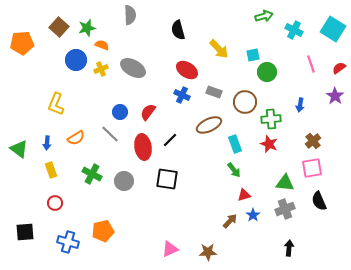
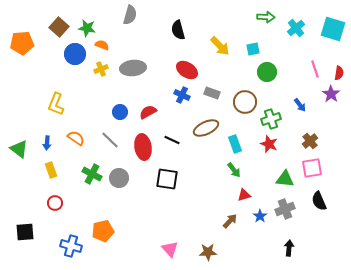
gray semicircle at (130, 15): rotated 18 degrees clockwise
green arrow at (264, 16): moved 2 px right, 1 px down; rotated 18 degrees clockwise
green star at (87, 28): rotated 24 degrees clockwise
cyan square at (333, 29): rotated 15 degrees counterclockwise
cyan cross at (294, 30): moved 2 px right, 2 px up; rotated 24 degrees clockwise
yellow arrow at (219, 49): moved 1 px right, 3 px up
cyan square at (253, 55): moved 6 px up
blue circle at (76, 60): moved 1 px left, 6 px up
pink line at (311, 64): moved 4 px right, 5 px down
gray ellipse at (133, 68): rotated 35 degrees counterclockwise
red semicircle at (339, 68): moved 5 px down; rotated 136 degrees clockwise
gray rectangle at (214, 92): moved 2 px left, 1 px down
purple star at (335, 96): moved 4 px left, 2 px up
blue arrow at (300, 105): rotated 48 degrees counterclockwise
red semicircle at (148, 112): rotated 24 degrees clockwise
green cross at (271, 119): rotated 12 degrees counterclockwise
brown ellipse at (209, 125): moved 3 px left, 3 px down
gray line at (110, 134): moved 6 px down
orange semicircle at (76, 138): rotated 114 degrees counterclockwise
black line at (170, 140): moved 2 px right; rotated 70 degrees clockwise
brown cross at (313, 141): moved 3 px left
gray circle at (124, 181): moved 5 px left, 3 px up
green triangle at (285, 183): moved 4 px up
blue star at (253, 215): moved 7 px right, 1 px down
blue cross at (68, 242): moved 3 px right, 4 px down
pink triangle at (170, 249): rotated 48 degrees counterclockwise
